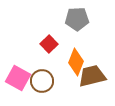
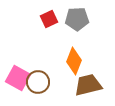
red square: moved 25 px up; rotated 18 degrees clockwise
orange diamond: moved 2 px left, 1 px up
brown trapezoid: moved 4 px left, 9 px down
brown circle: moved 4 px left, 1 px down
